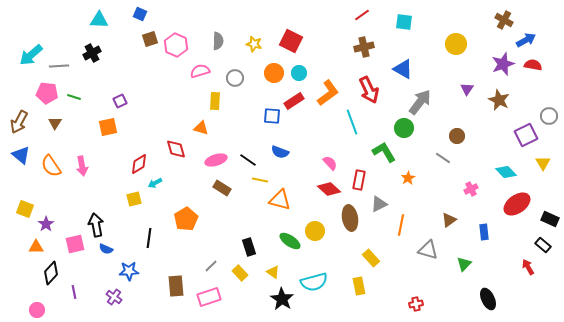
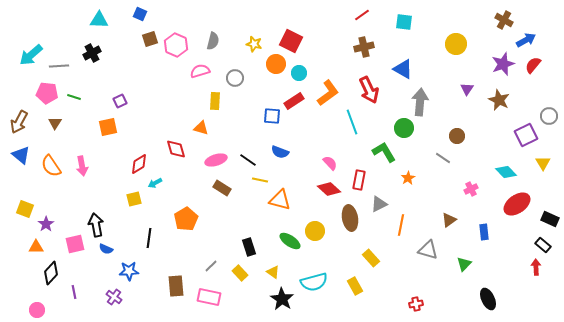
gray semicircle at (218, 41): moved 5 px left; rotated 12 degrees clockwise
red semicircle at (533, 65): rotated 60 degrees counterclockwise
orange circle at (274, 73): moved 2 px right, 9 px up
gray arrow at (420, 102): rotated 32 degrees counterclockwise
red arrow at (528, 267): moved 8 px right; rotated 28 degrees clockwise
yellow rectangle at (359, 286): moved 4 px left; rotated 18 degrees counterclockwise
pink rectangle at (209, 297): rotated 30 degrees clockwise
